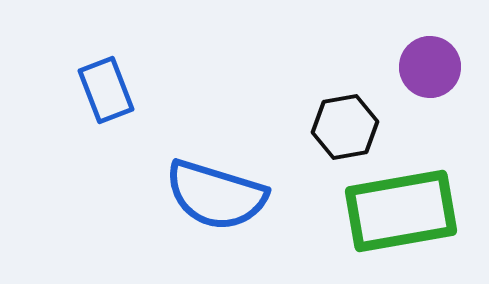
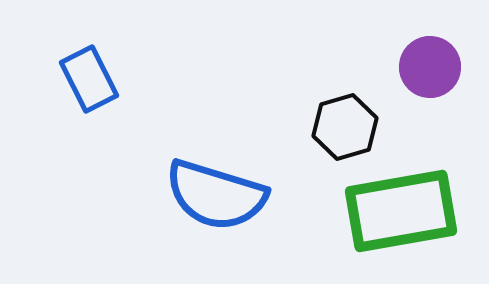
blue rectangle: moved 17 px left, 11 px up; rotated 6 degrees counterclockwise
black hexagon: rotated 6 degrees counterclockwise
